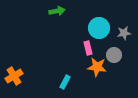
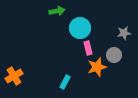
cyan circle: moved 19 px left
orange star: rotated 24 degrees counterclockwise
